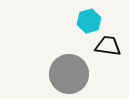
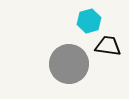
gray circle: moved 10 px up
